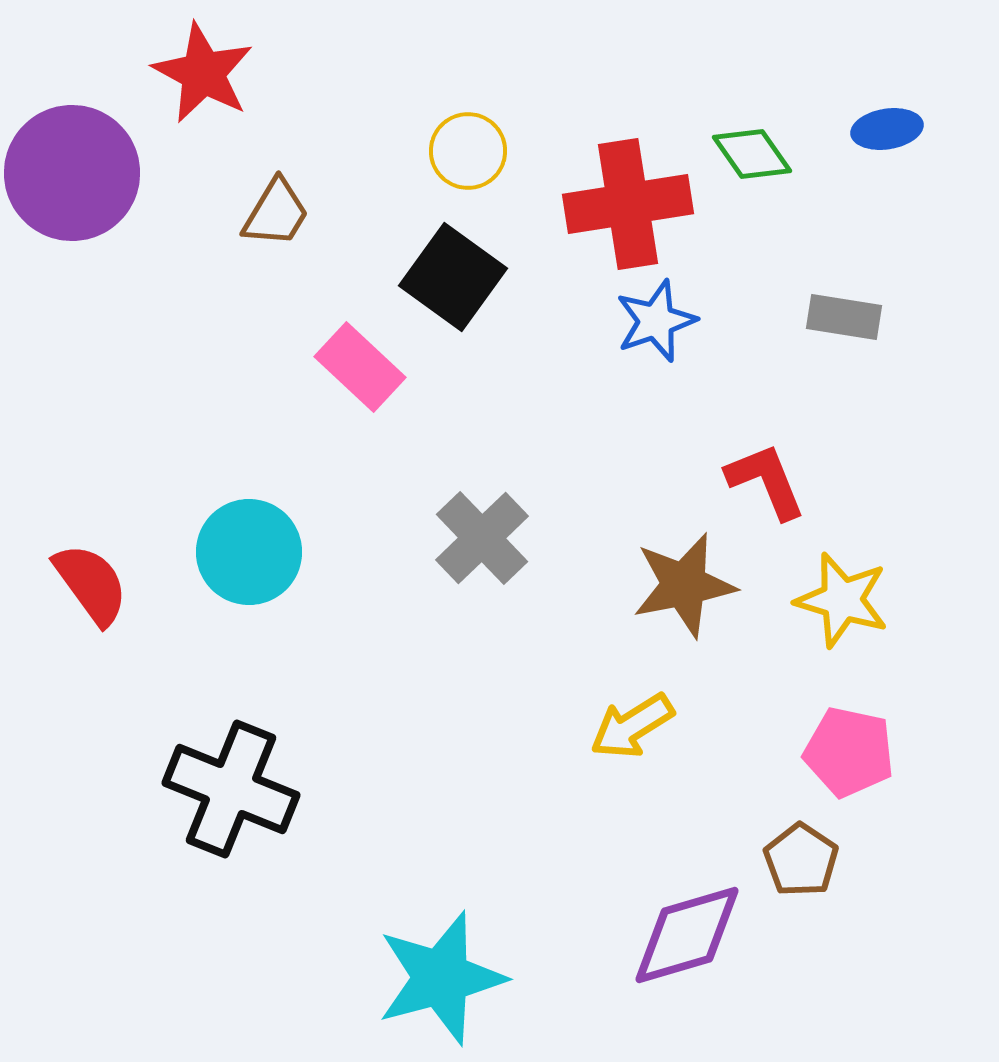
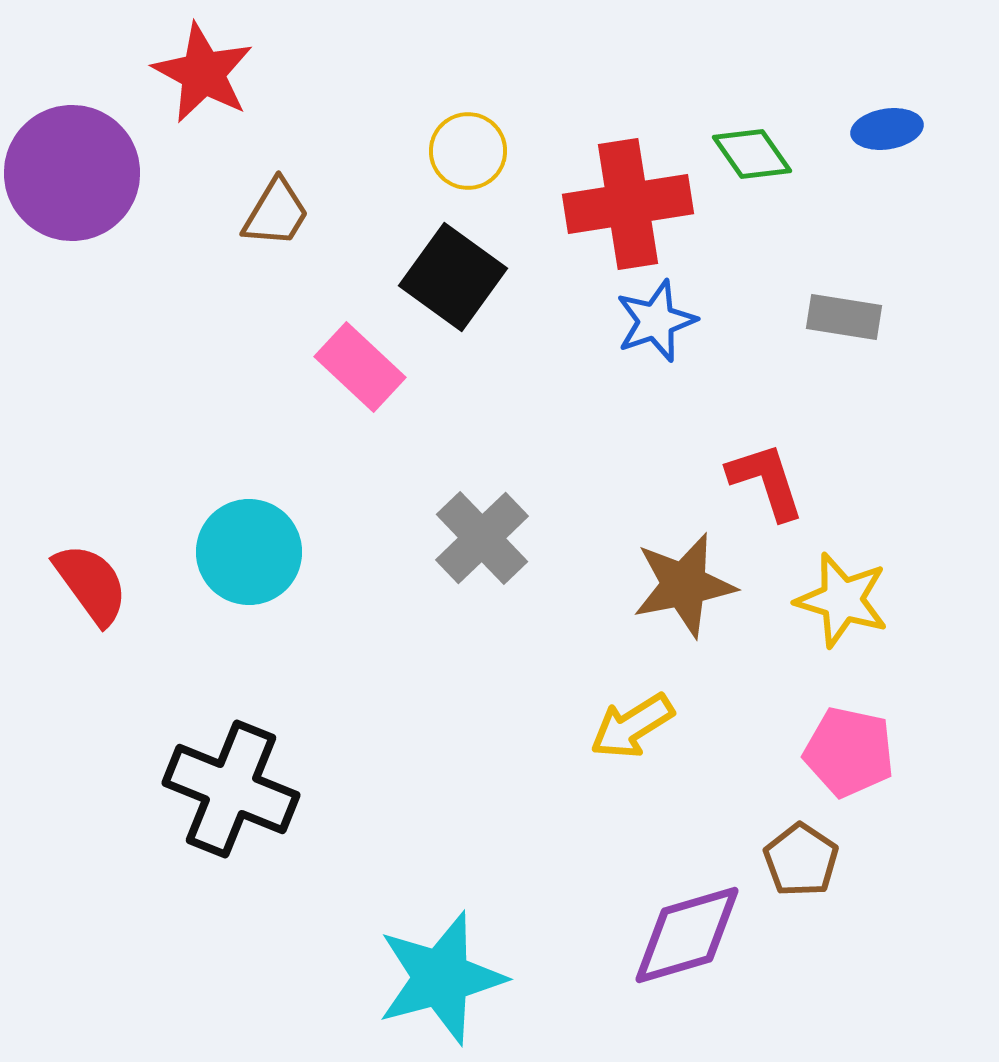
red L-shape: rotated 4 degrees clockwise
